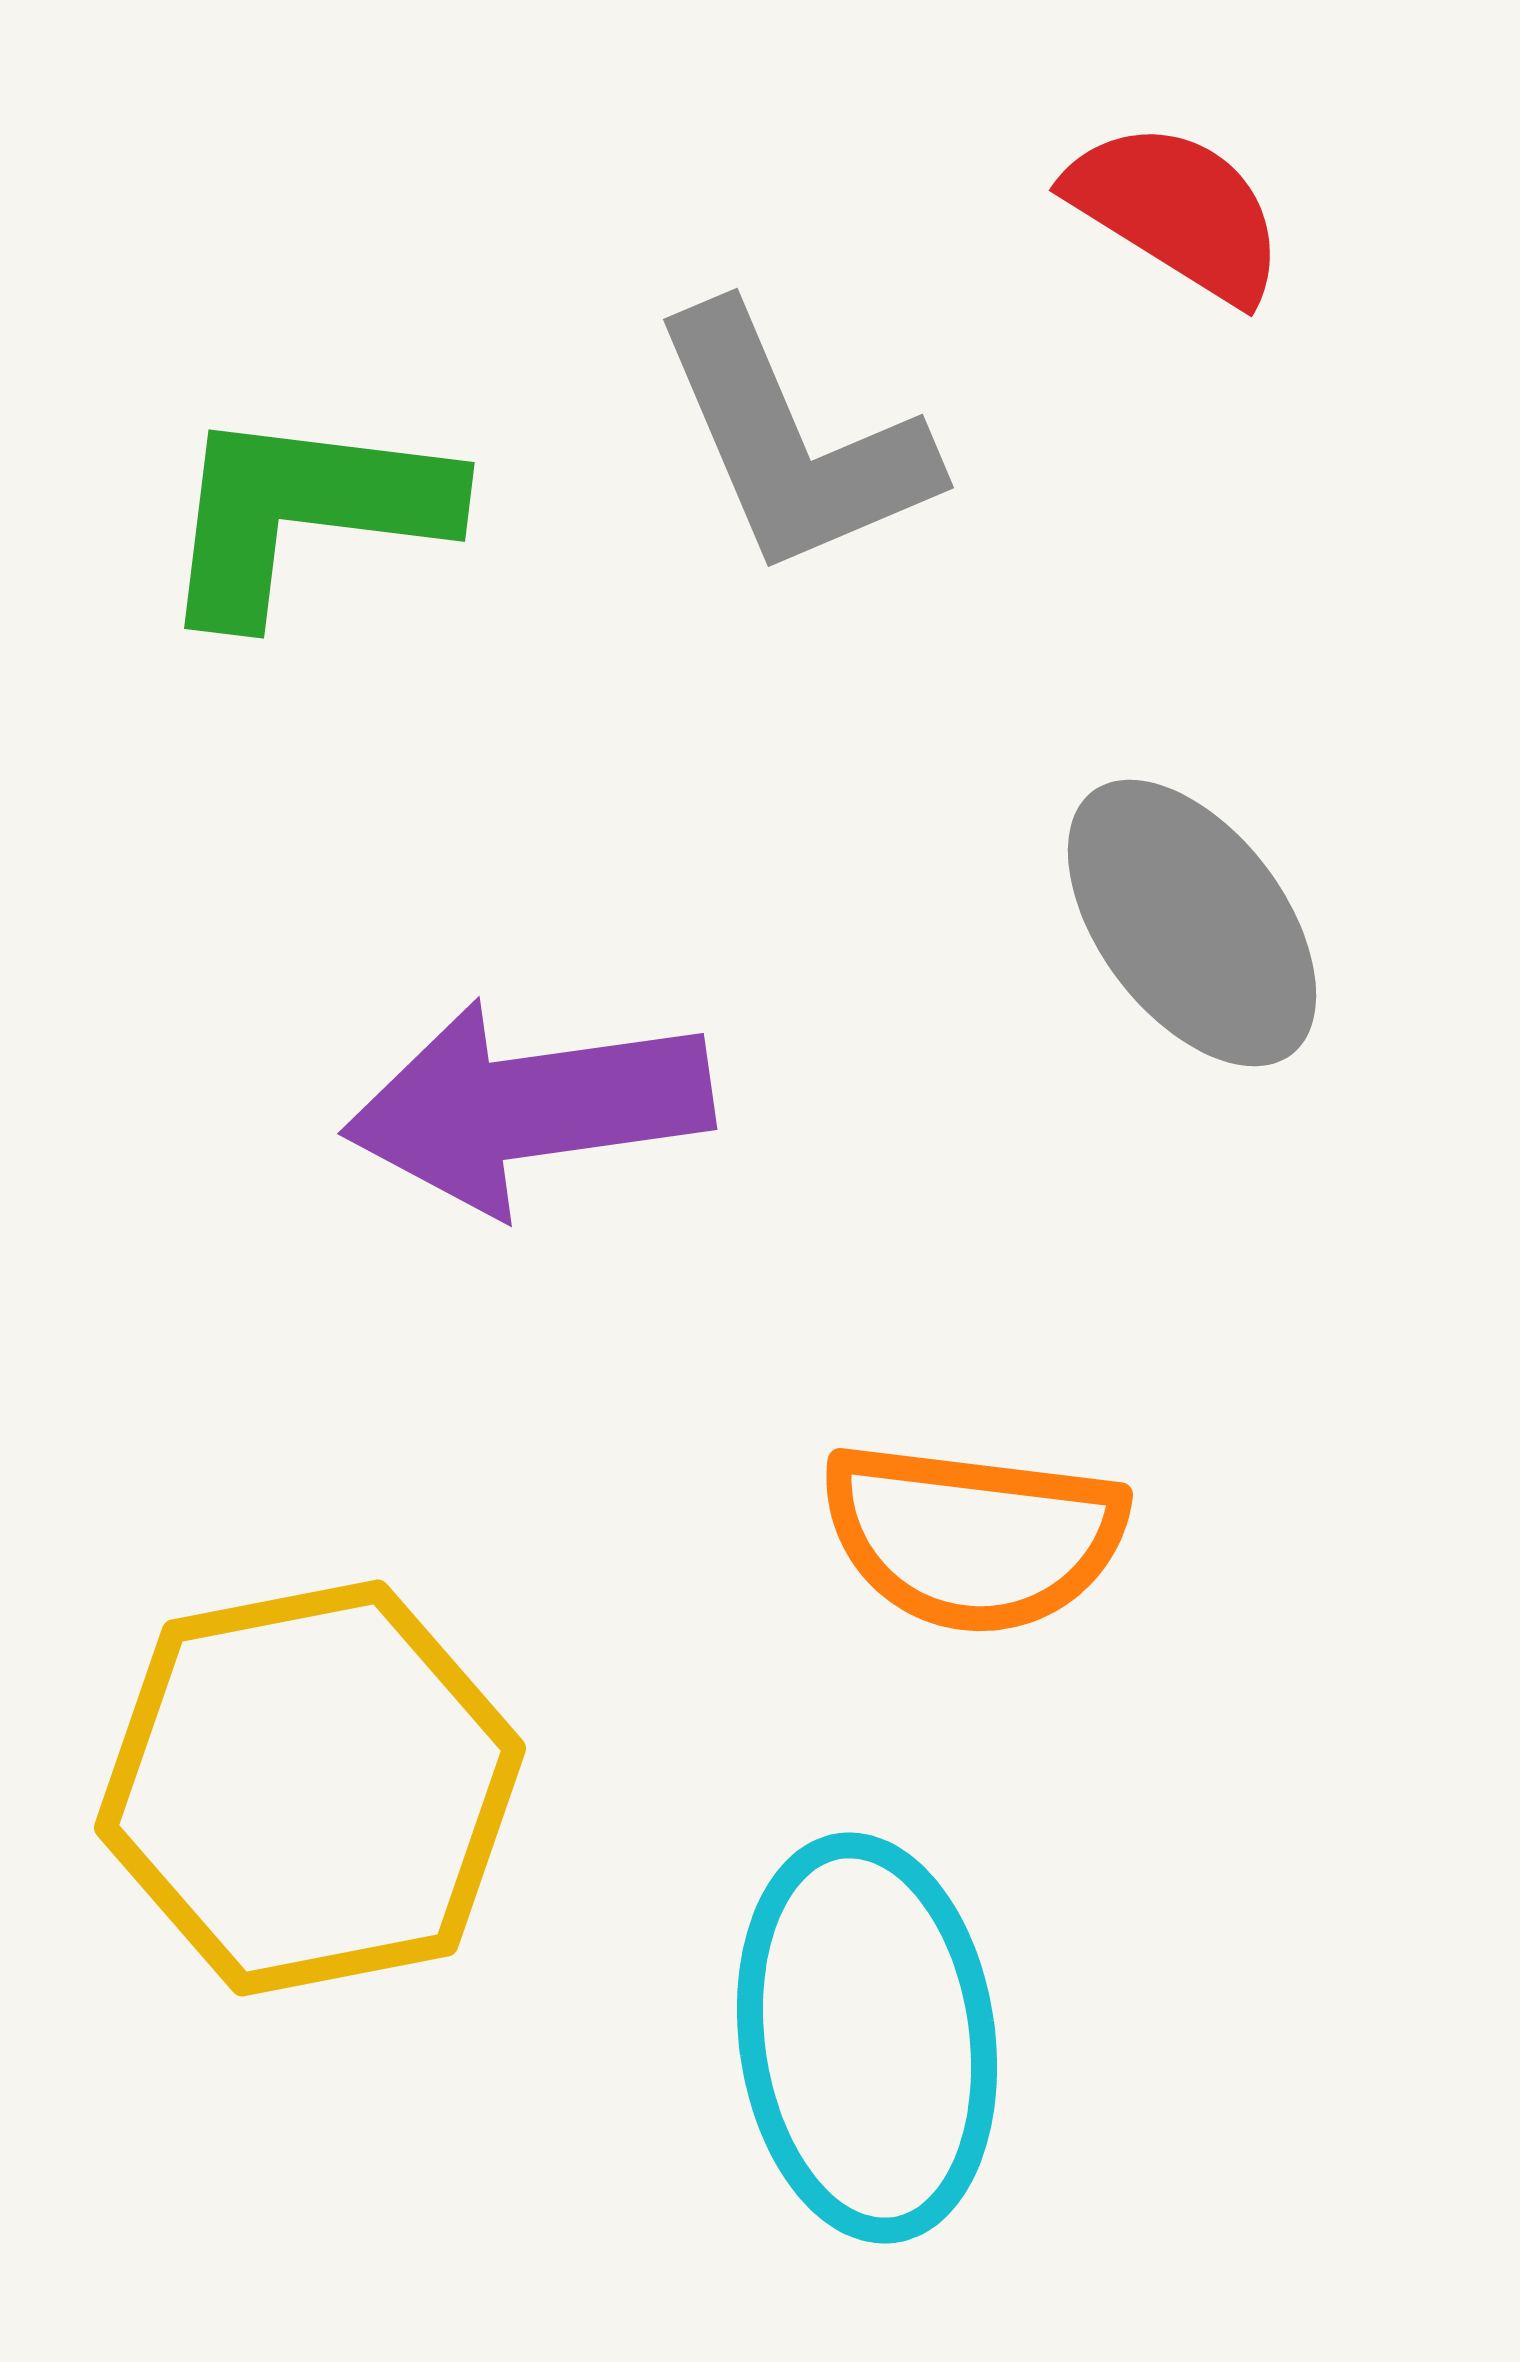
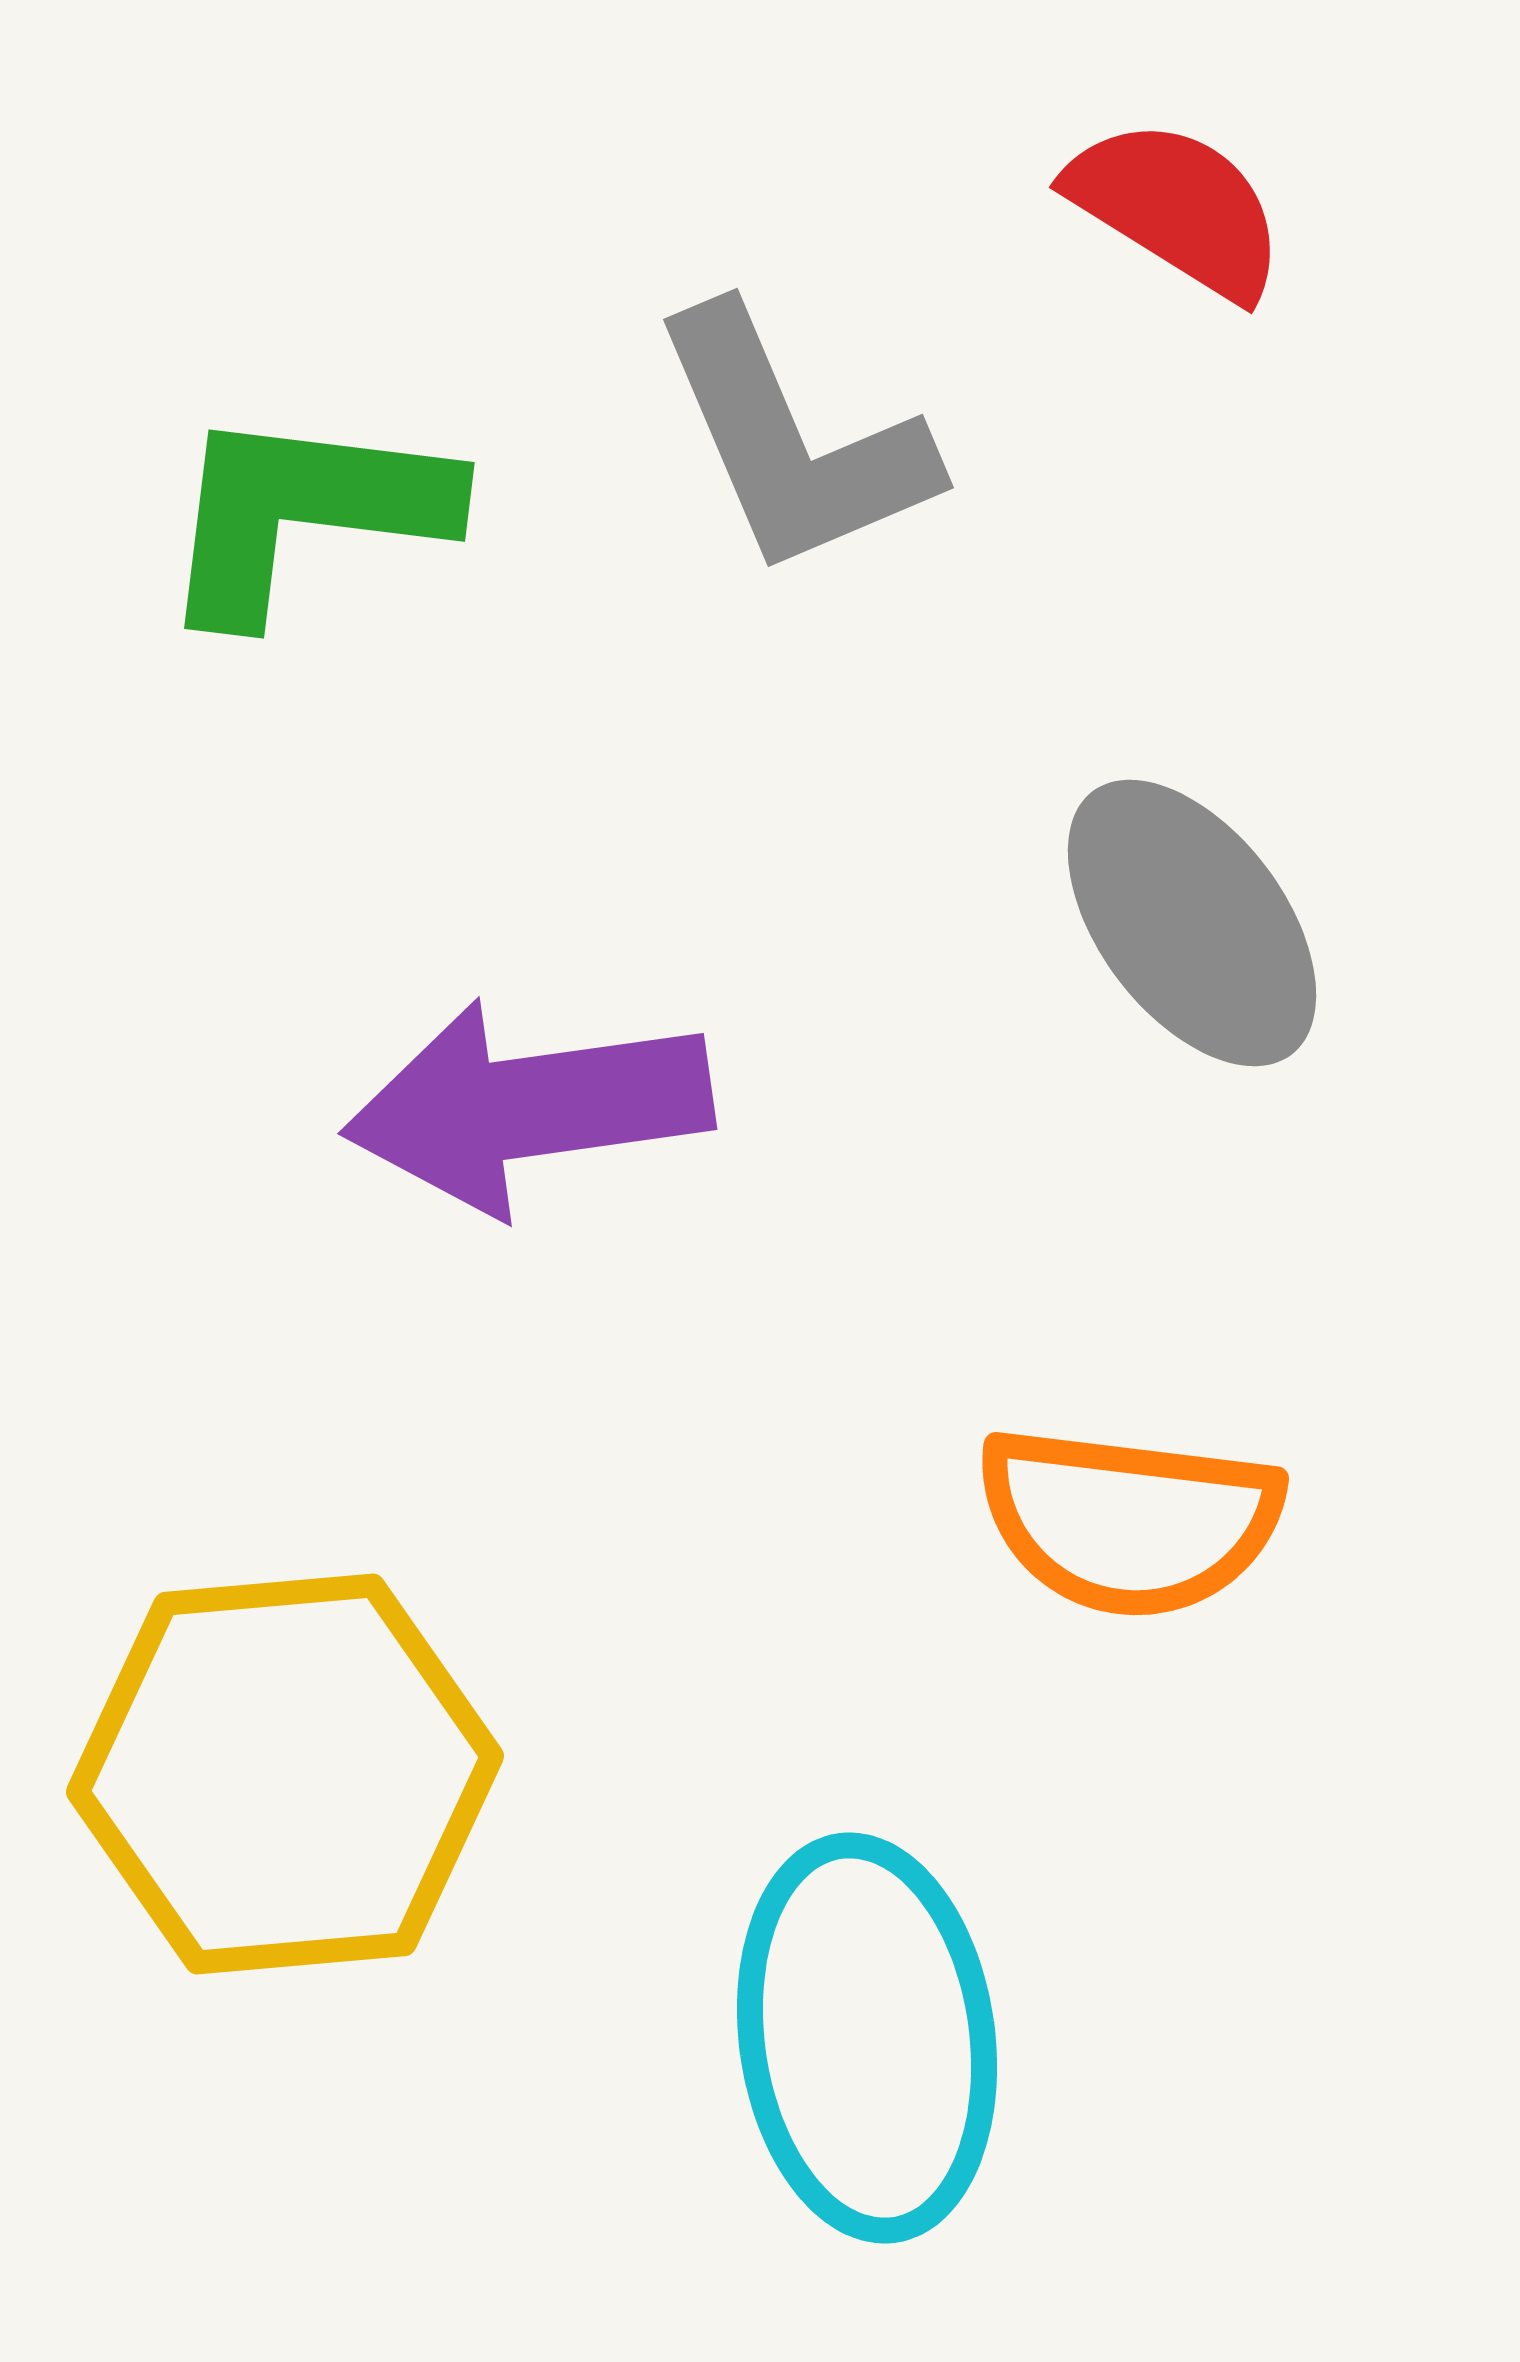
red semicircle: moved 3 px up
orange semicircle: moved 156 px right, 16 px up
yellow hexagon: moved 25 px left, 14 px up; rotated 6 degrees clockwise
